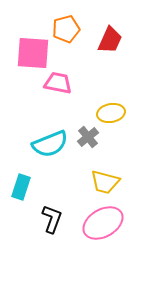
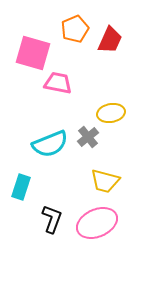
orange pentagon: moved 9 px right; rotated 8 degrees counterclockwise
pink square: rotated 12 degrees clockwise
yellow trapezoid: moved 1 px up
pink ellipse: moved 6 px left; rotated 6 degrees clockwise
